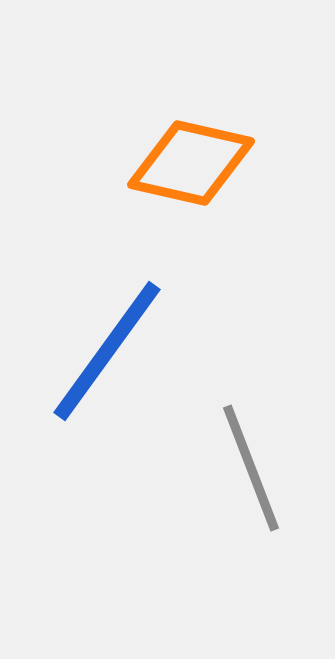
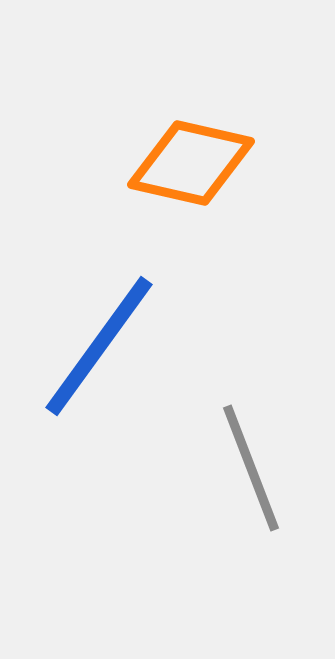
blue line: moved 8 px left, 5 px up
